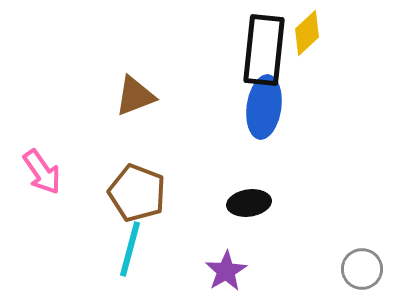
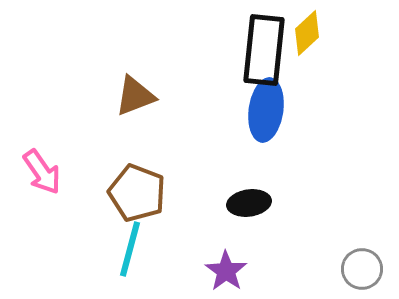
blue ellipse: moved 2 px right, 3 px down
purple star: rotated 6 degrees counterclockwise
